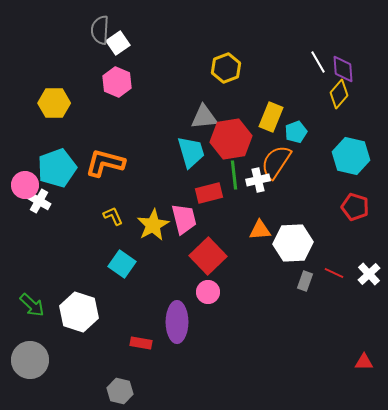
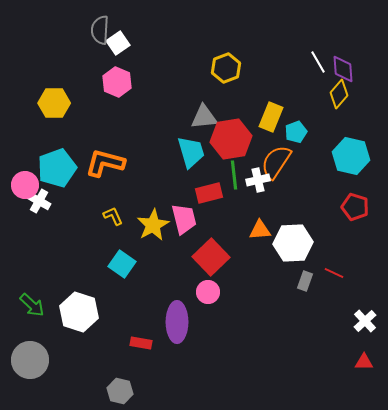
red square at (208, 256): moved 3 px right, 1 px down
white cross at (369, 274): moved 4 px left, 47 px down
